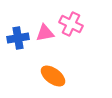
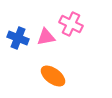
pink triangle: moved 1 px right, 4 px down
blue cross: rotated 30 degrees clockwise
